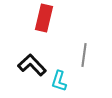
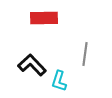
red rectangle: rotated 76 degrees clockwise
gray line: moved 1 px right, 1 px up
